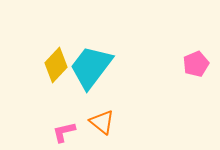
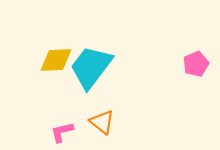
yellow diamond: moved 5 px up; rotated 44 degrees clockwise
pink L-shape: moved 2 px left
